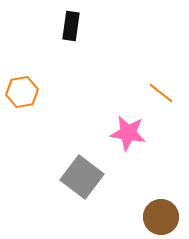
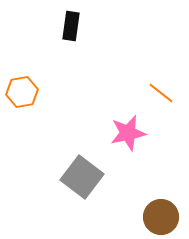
pink star: rotated 21 degrees counterclockwise
